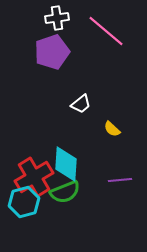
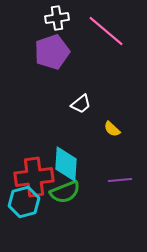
red cross: rotated 24 degrees clockwise
